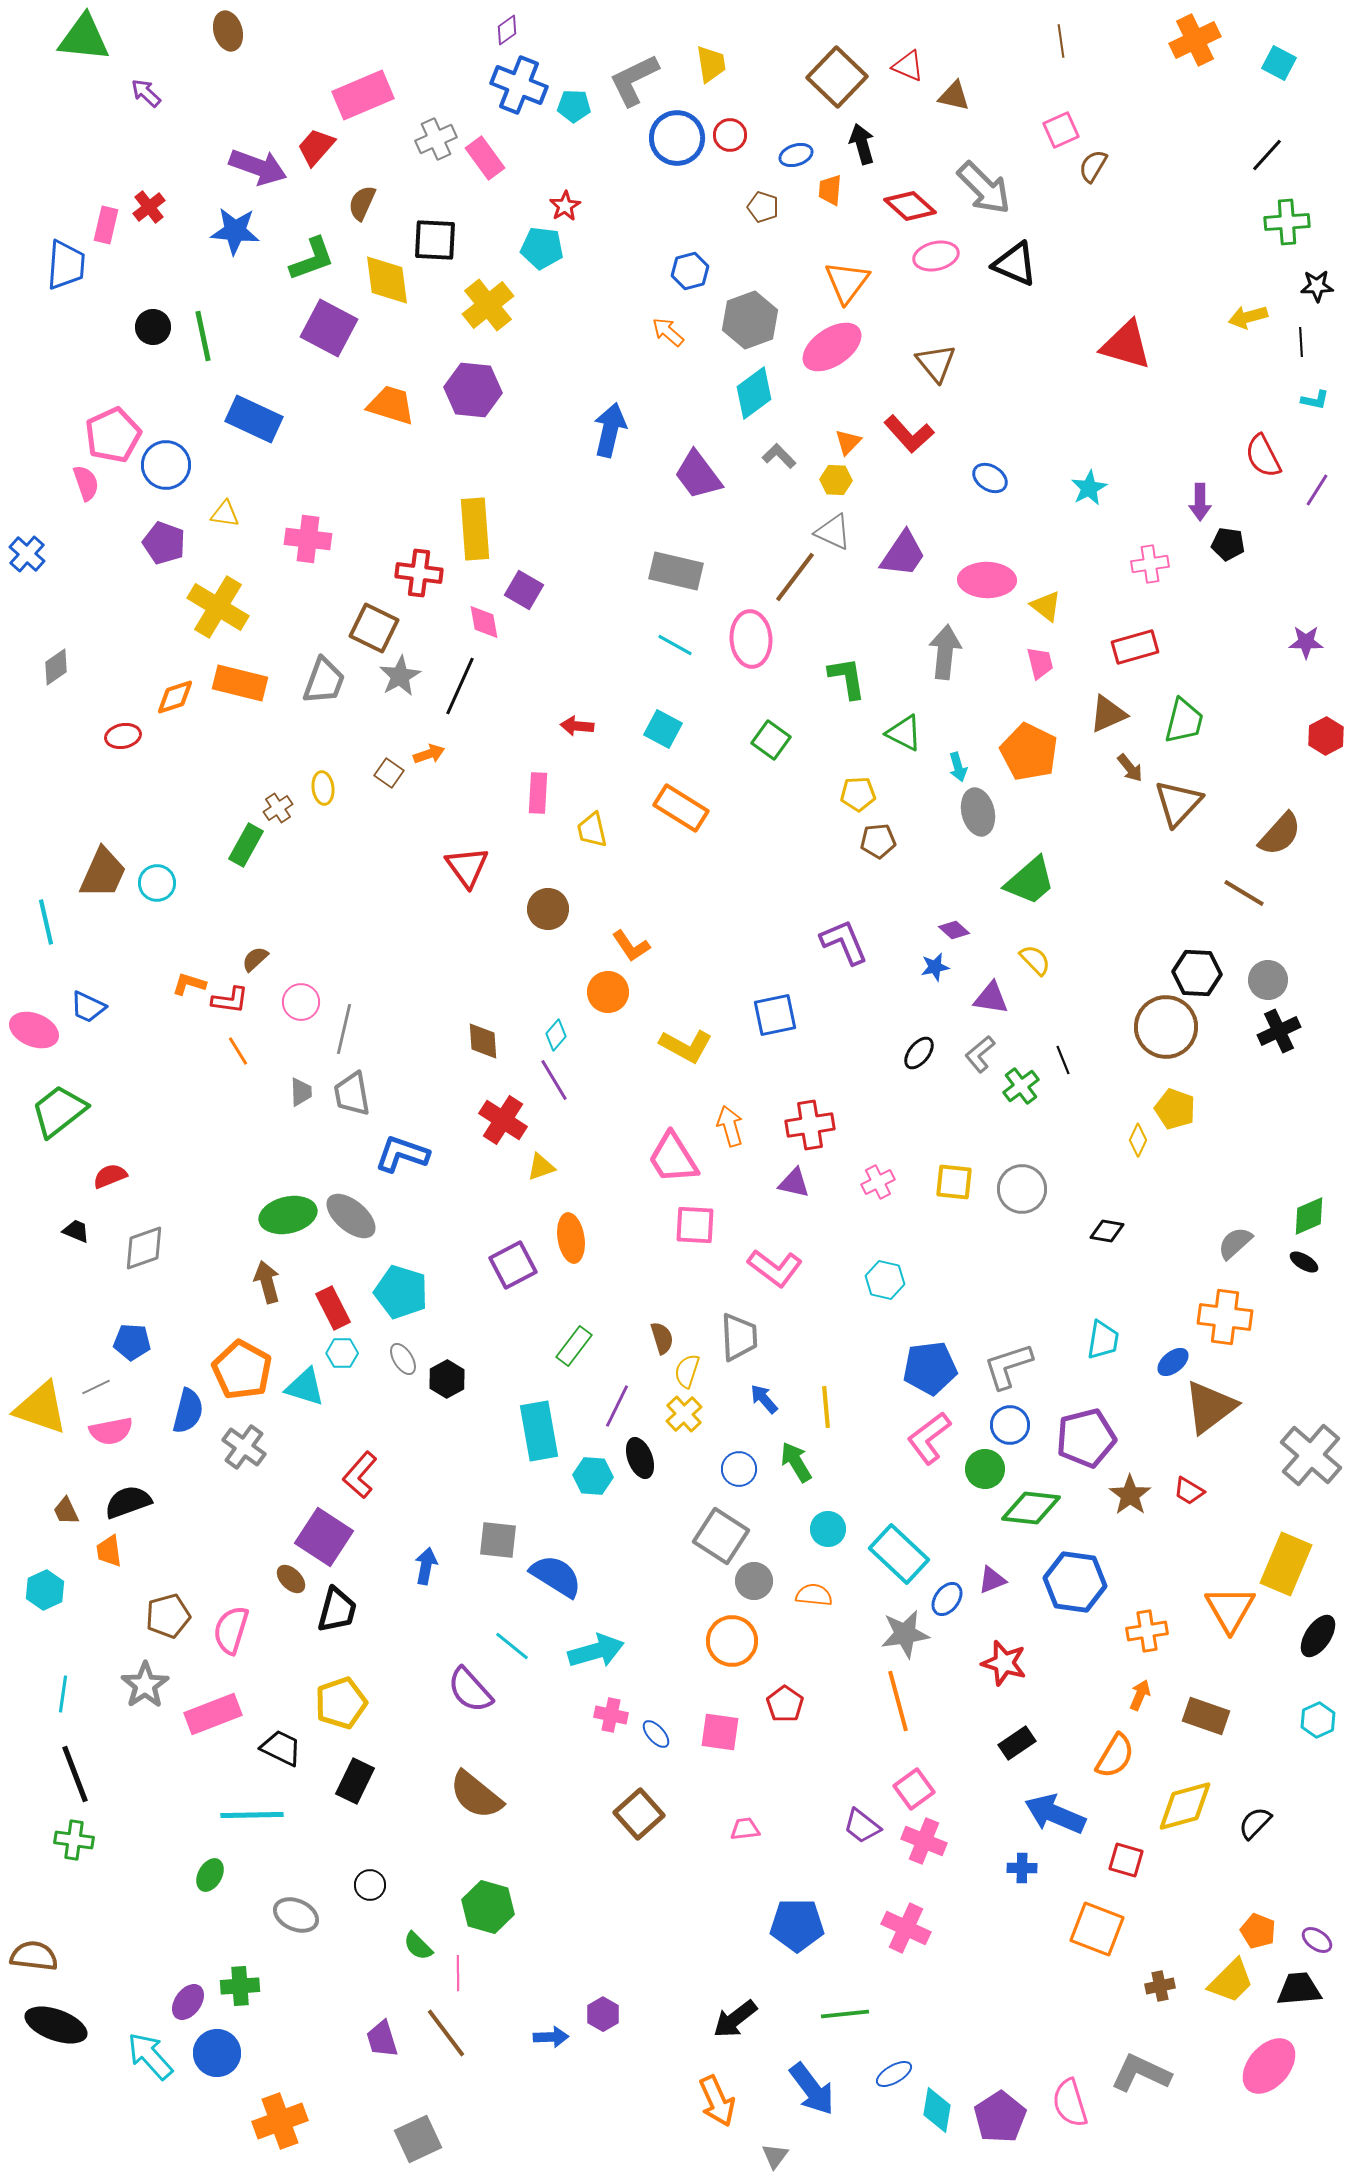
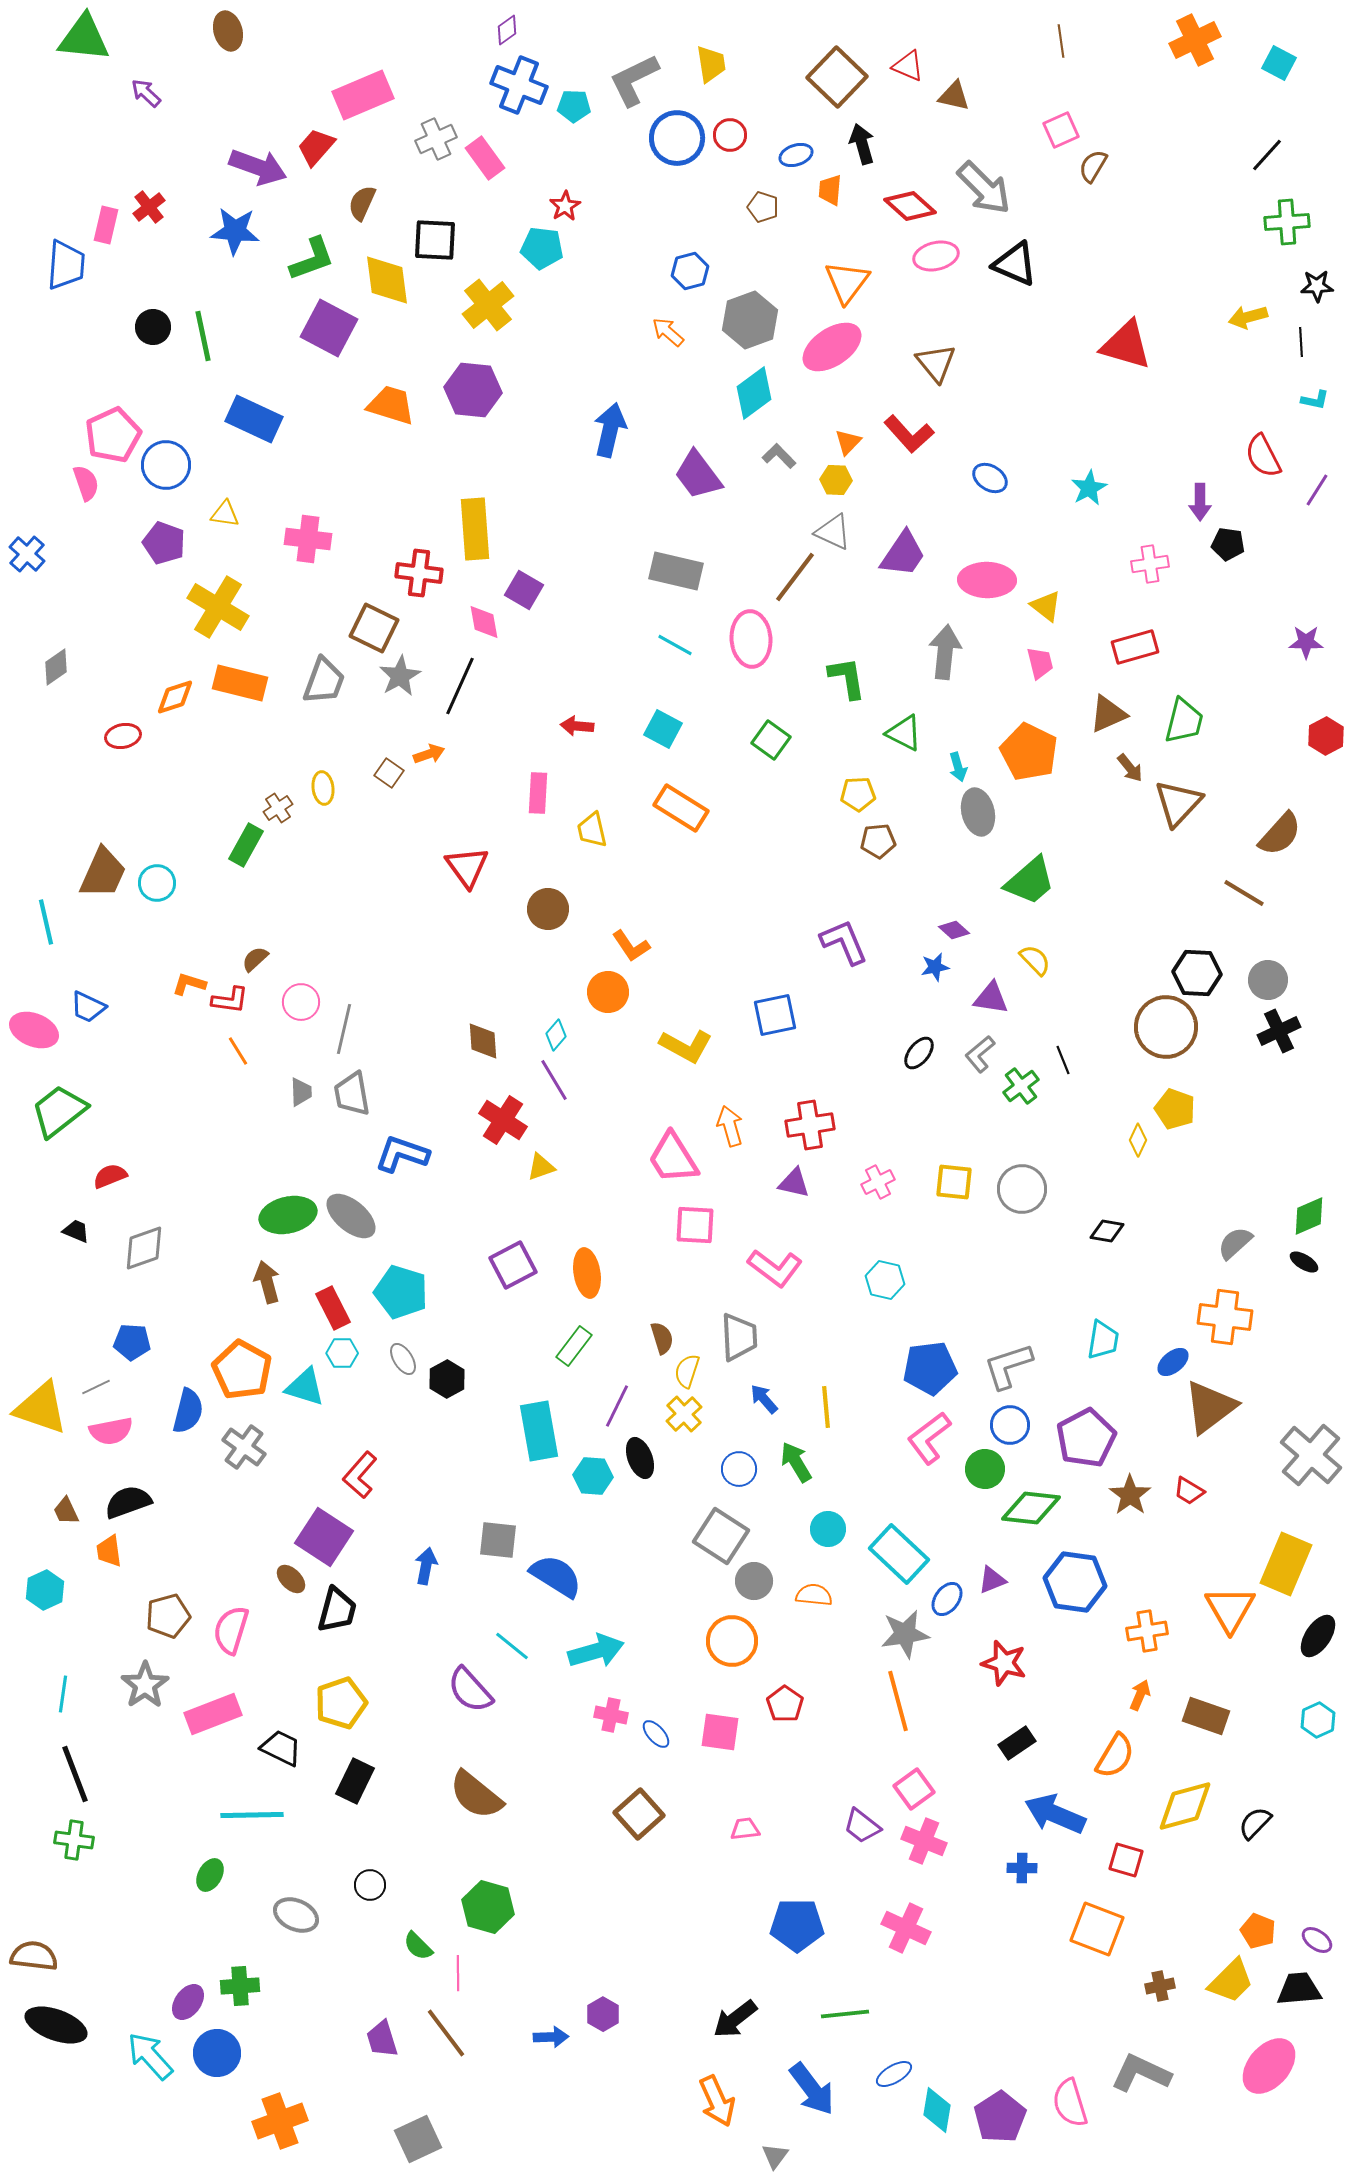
orange ellipse at (571, 1238): moved 16 px right, 35 px down
purple pentagon at (1086, 1438): rotated 14 degrees counterclockwise
